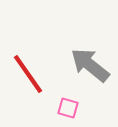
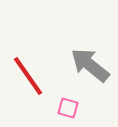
red line: moved 2 px down
